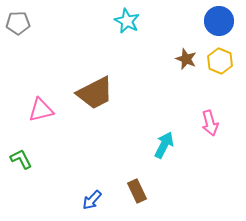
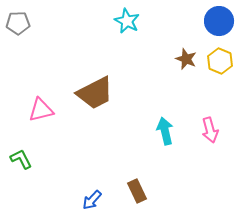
pink arrow: moved 7 px down
cyan arrow: moved 1 px right, 14 px up; rotated 40 degrees counterclockwise
